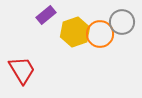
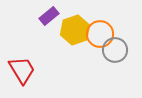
purple rectangle: moved 3 px right, 1 px down
gray circle: moved 7 px left, 28 px down
yellow hexagon: moved 2 px up
